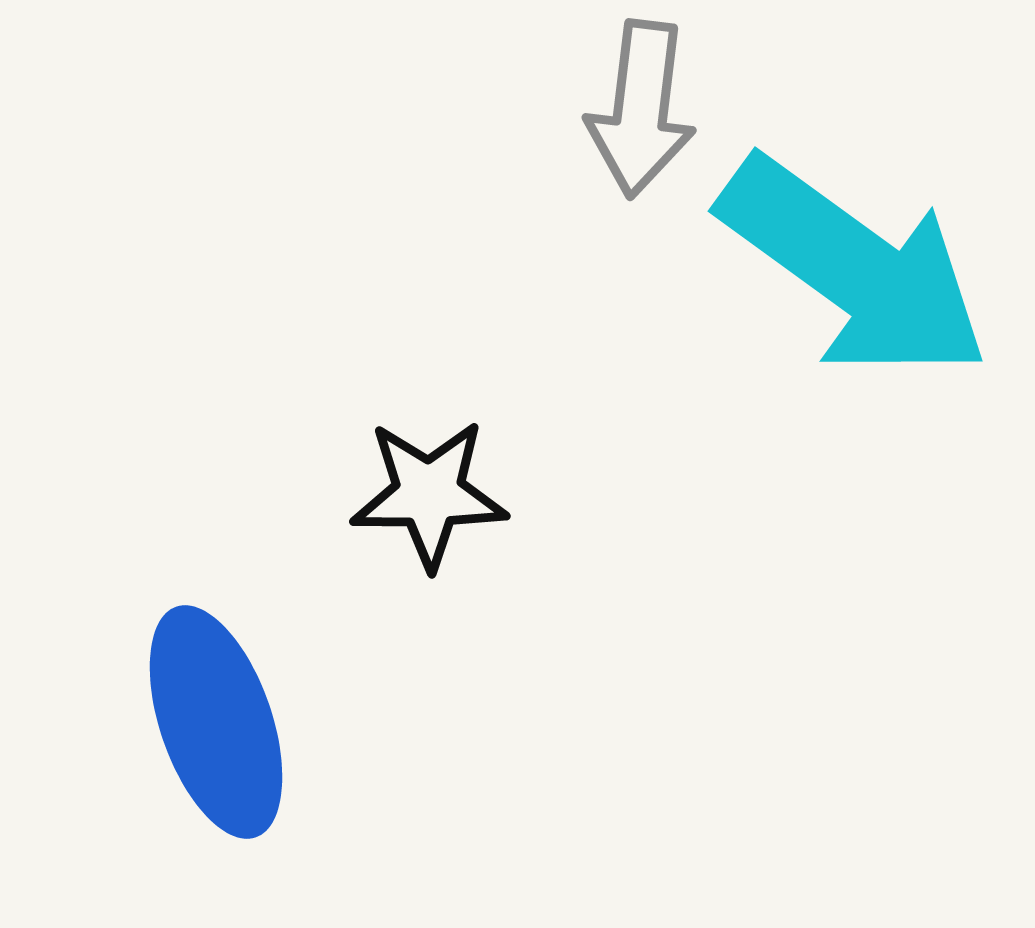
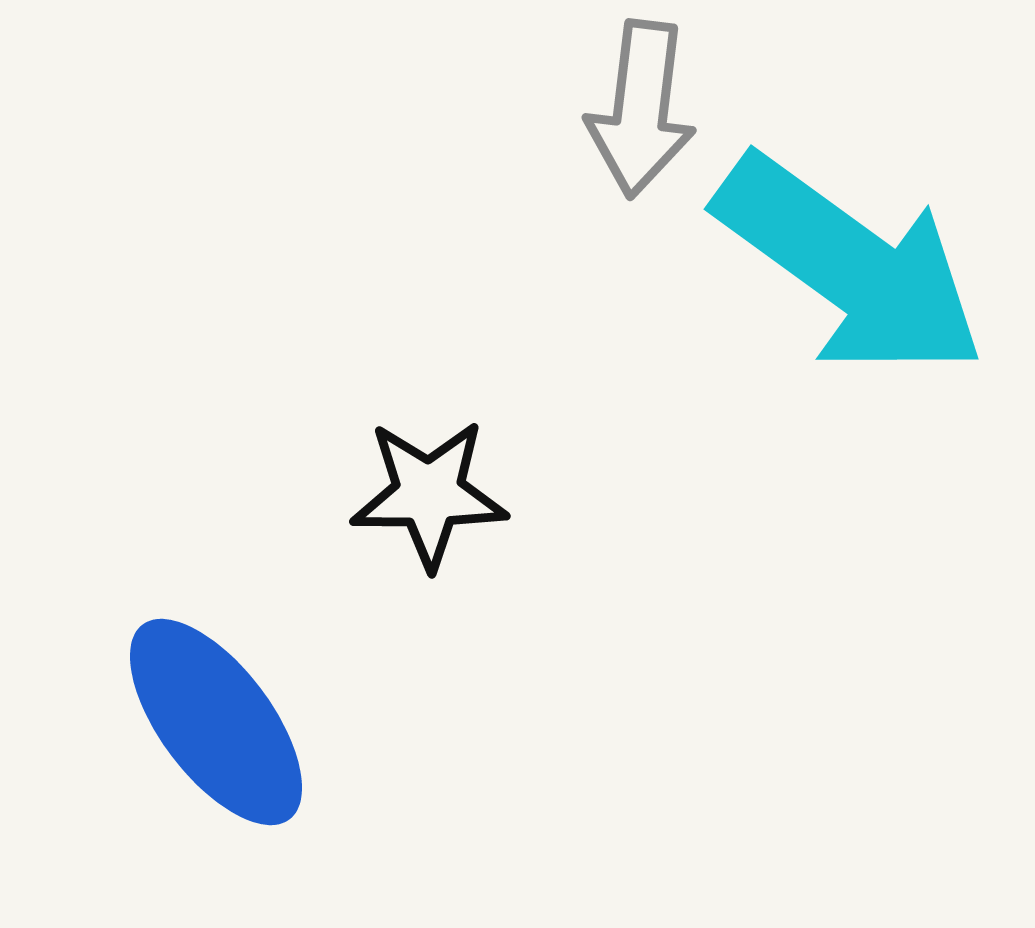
cyan arrow: moved 4 px left, 2 px up
blue ellipse: rotated 18 degrees counterclockwise
